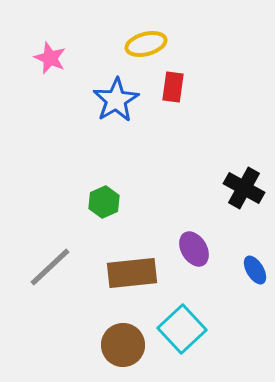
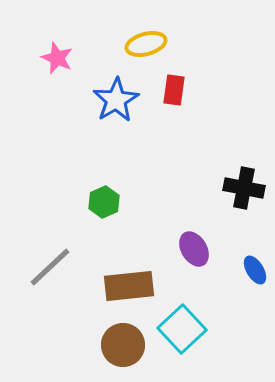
pink star: moved 7 px right
red rectangle: moved 1 px right, 3 px down
black cross: rotated 18 degrees counterclockwise
brown rectangle: moved 3 px left, 13 px down
